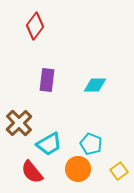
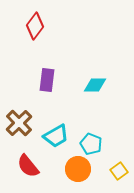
cyan trapezoid: moved 7 px right, 8 px up
red semicircle: moved 4 px left, 6 px up
